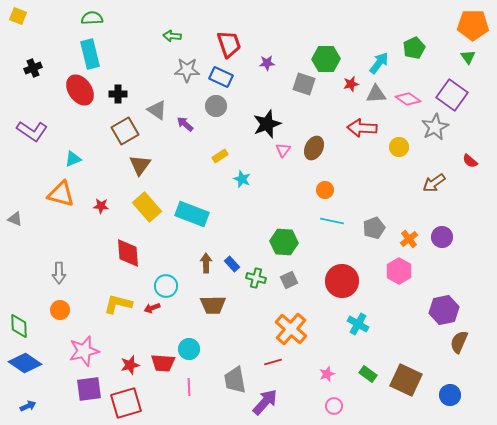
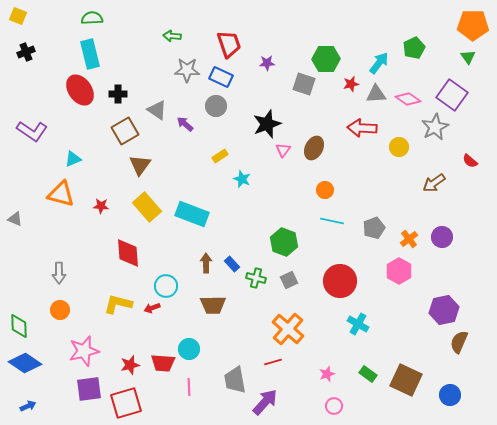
black cross at (33, 68): moved 7 px left, 16 px up
green hexagon at (284, 242): rotated 16 degrees clockwise
red circle at (342, 281): moved 2 px left
orange cross at (291, 329): moved 3 px left
